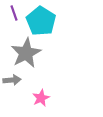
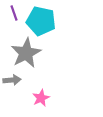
cyan pentagon: rotated 20 degrees counterclockwise
